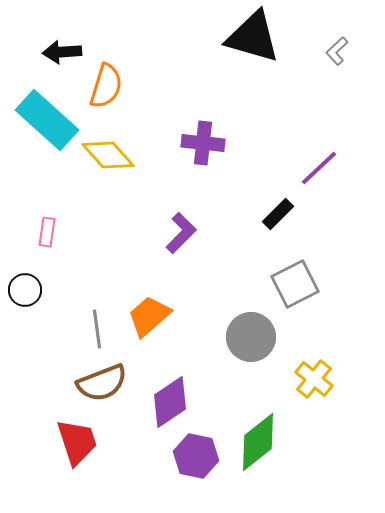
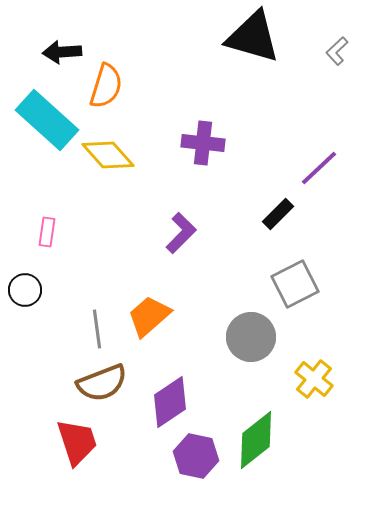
green diamond: moved 2 px left, 2 px up
